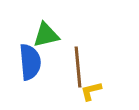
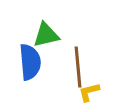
yellow L-shape: moved 2 px left, 1 px down
